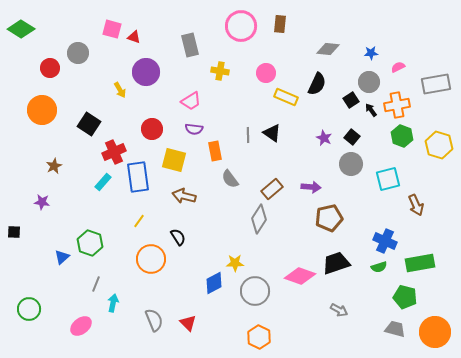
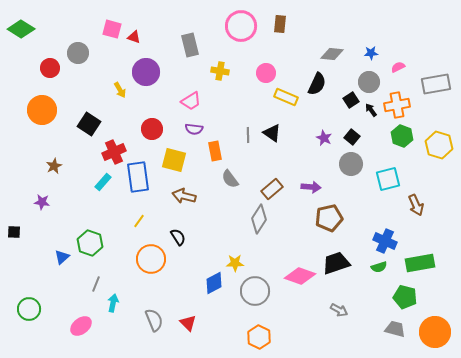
gray diamond at (328, 49): moved 4 px right, 5 px down
